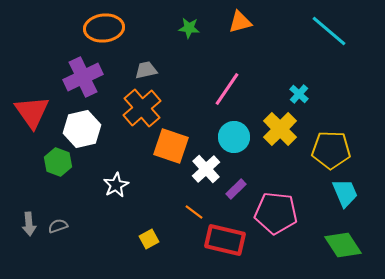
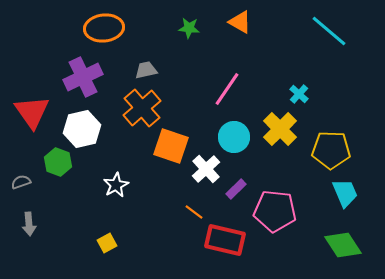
orange triangle: rotated 45 degrees clockwise
pink pentagon: moved 1 px left, 2 px up
gray semicircle: moved 37 px left, 44 px up
yellow square: moved 42 px left, 4 px down
